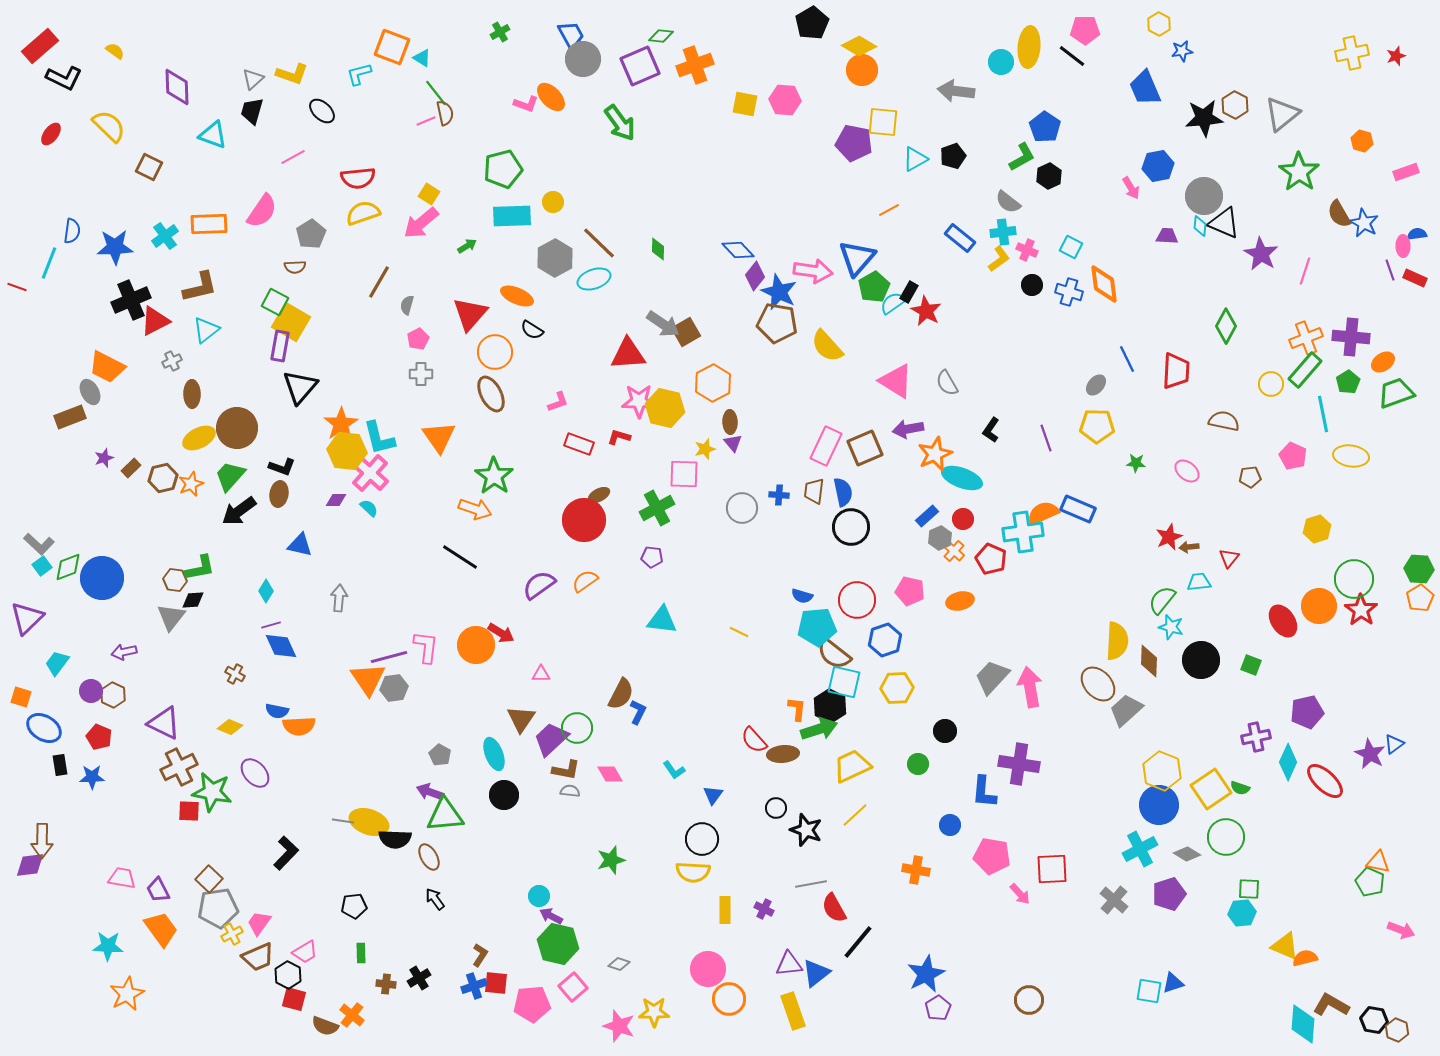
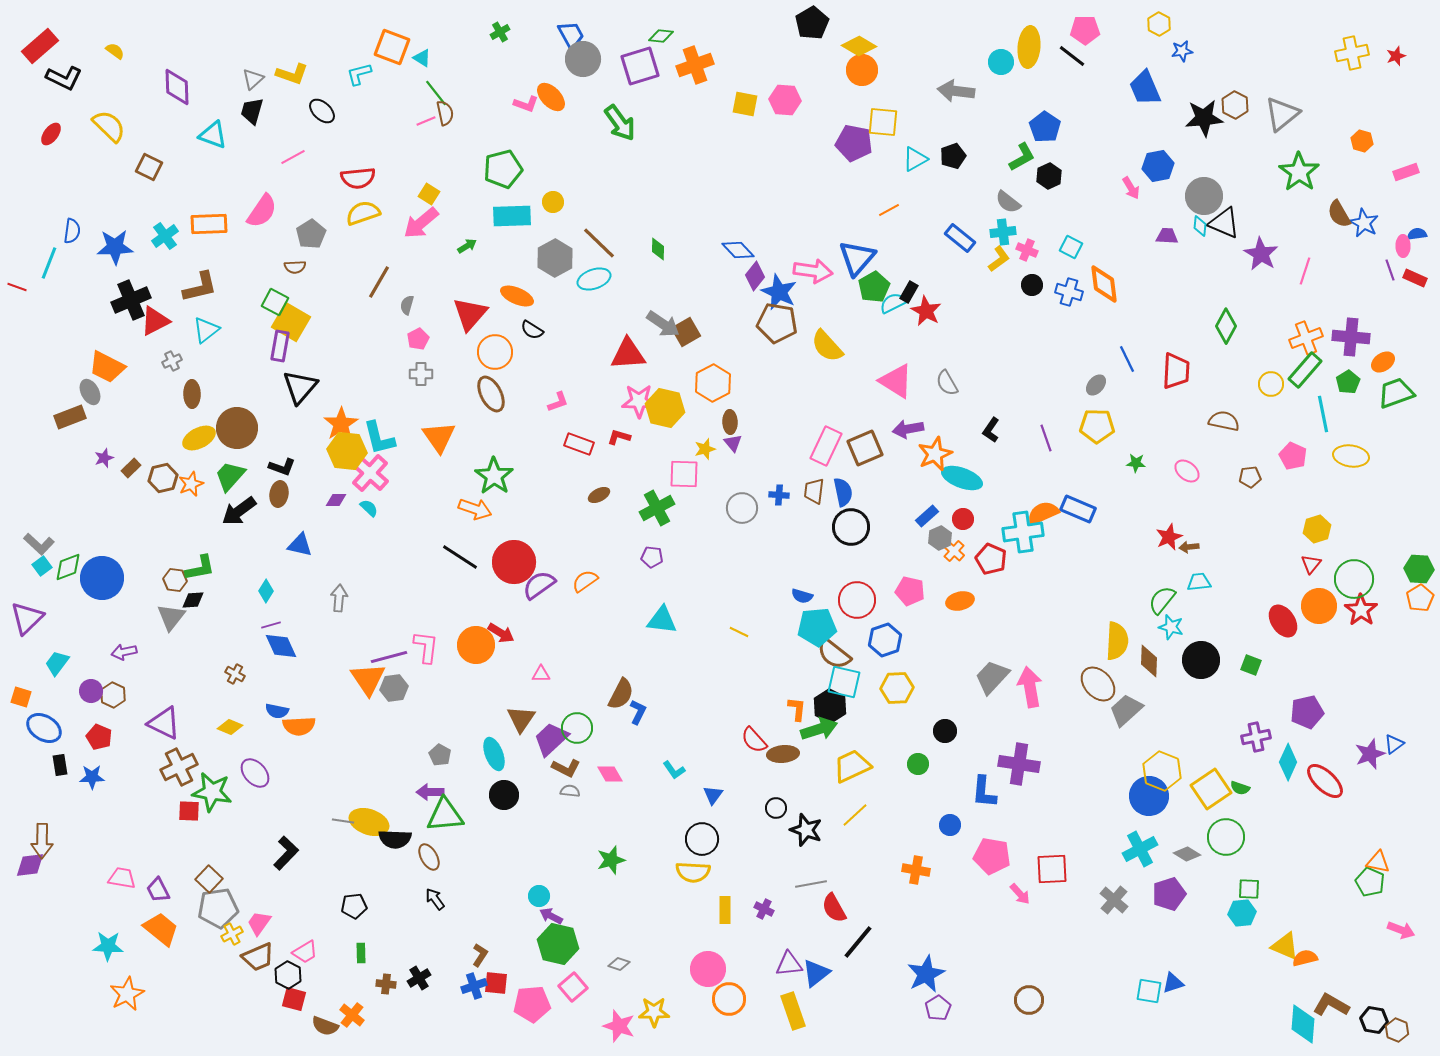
purple square at (640, 66): rotated 6 degrees clockwise
cyan semicircle at (893, 303): rotated 8 degrees clockwise
red circle at (584, 520): moved 70 px left, 42 px down
red triangle at (1229, 558): moved 82 px right, 6 px down
purple star at (1370, 754): rotated 24 degrees clockwise
brown L-shape at (566, 770): moved 2 px up; rotated 16 degrees clockwise
purple arrow at (430, 792): rotated 20 degrees counterclockwise
blue circle at (1159, 805): moved 10 px left, 9 px up
orange trapezoid at (161, 929): rotated 15 degrees counterclockwise
